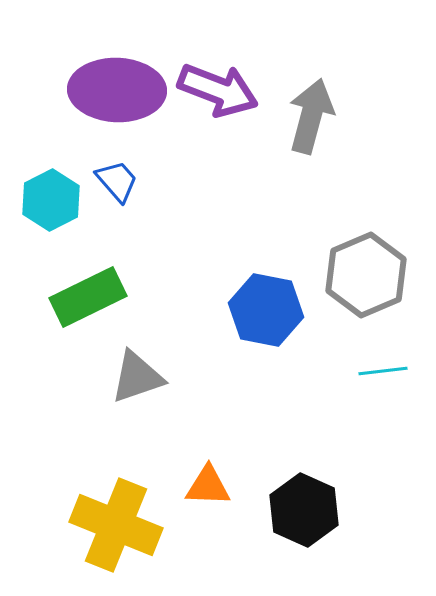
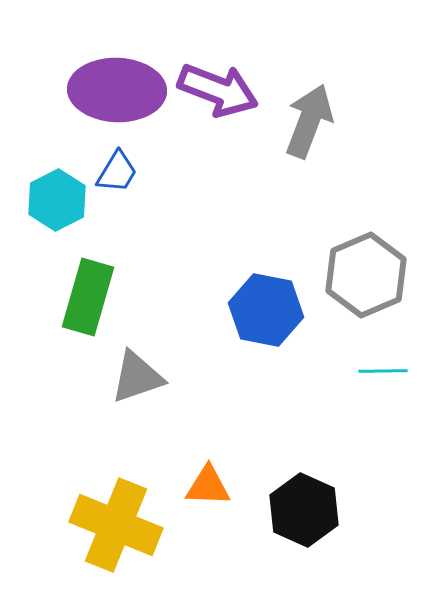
gray arrow: moved 2 px left, 5 px down; rotated 6 degrees clockwise
blue trapezoid: moved 9 px up; rotated 72 degrees clockwise
cyan hexagon: moved 6 px right
green rectangle: rotated 48 degrees counterclockwise
cyan line: rotated 6 degrees clockwise
